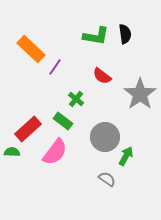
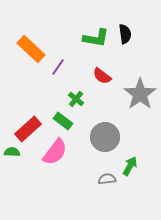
green L-shape: moved 2 px down
purple line: moved 3 px right
green arrow: moved 4 px right, 10 px down
gray semicircle: rotated 42 degrees counterclockwise
